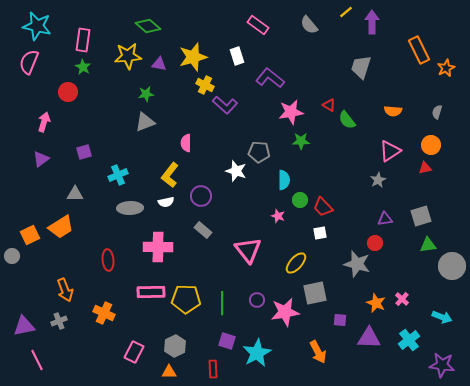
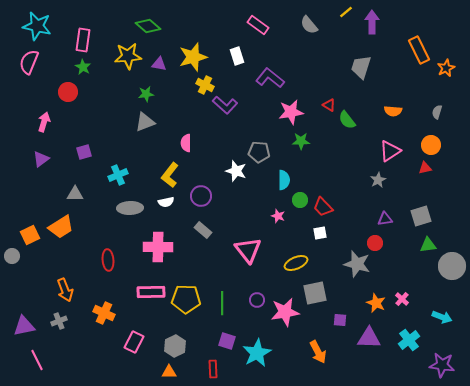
yellow ellipse at (296, 263): rotated 25 degrees clockwise
pink rectangle at (134, 352): moved 10 px up
